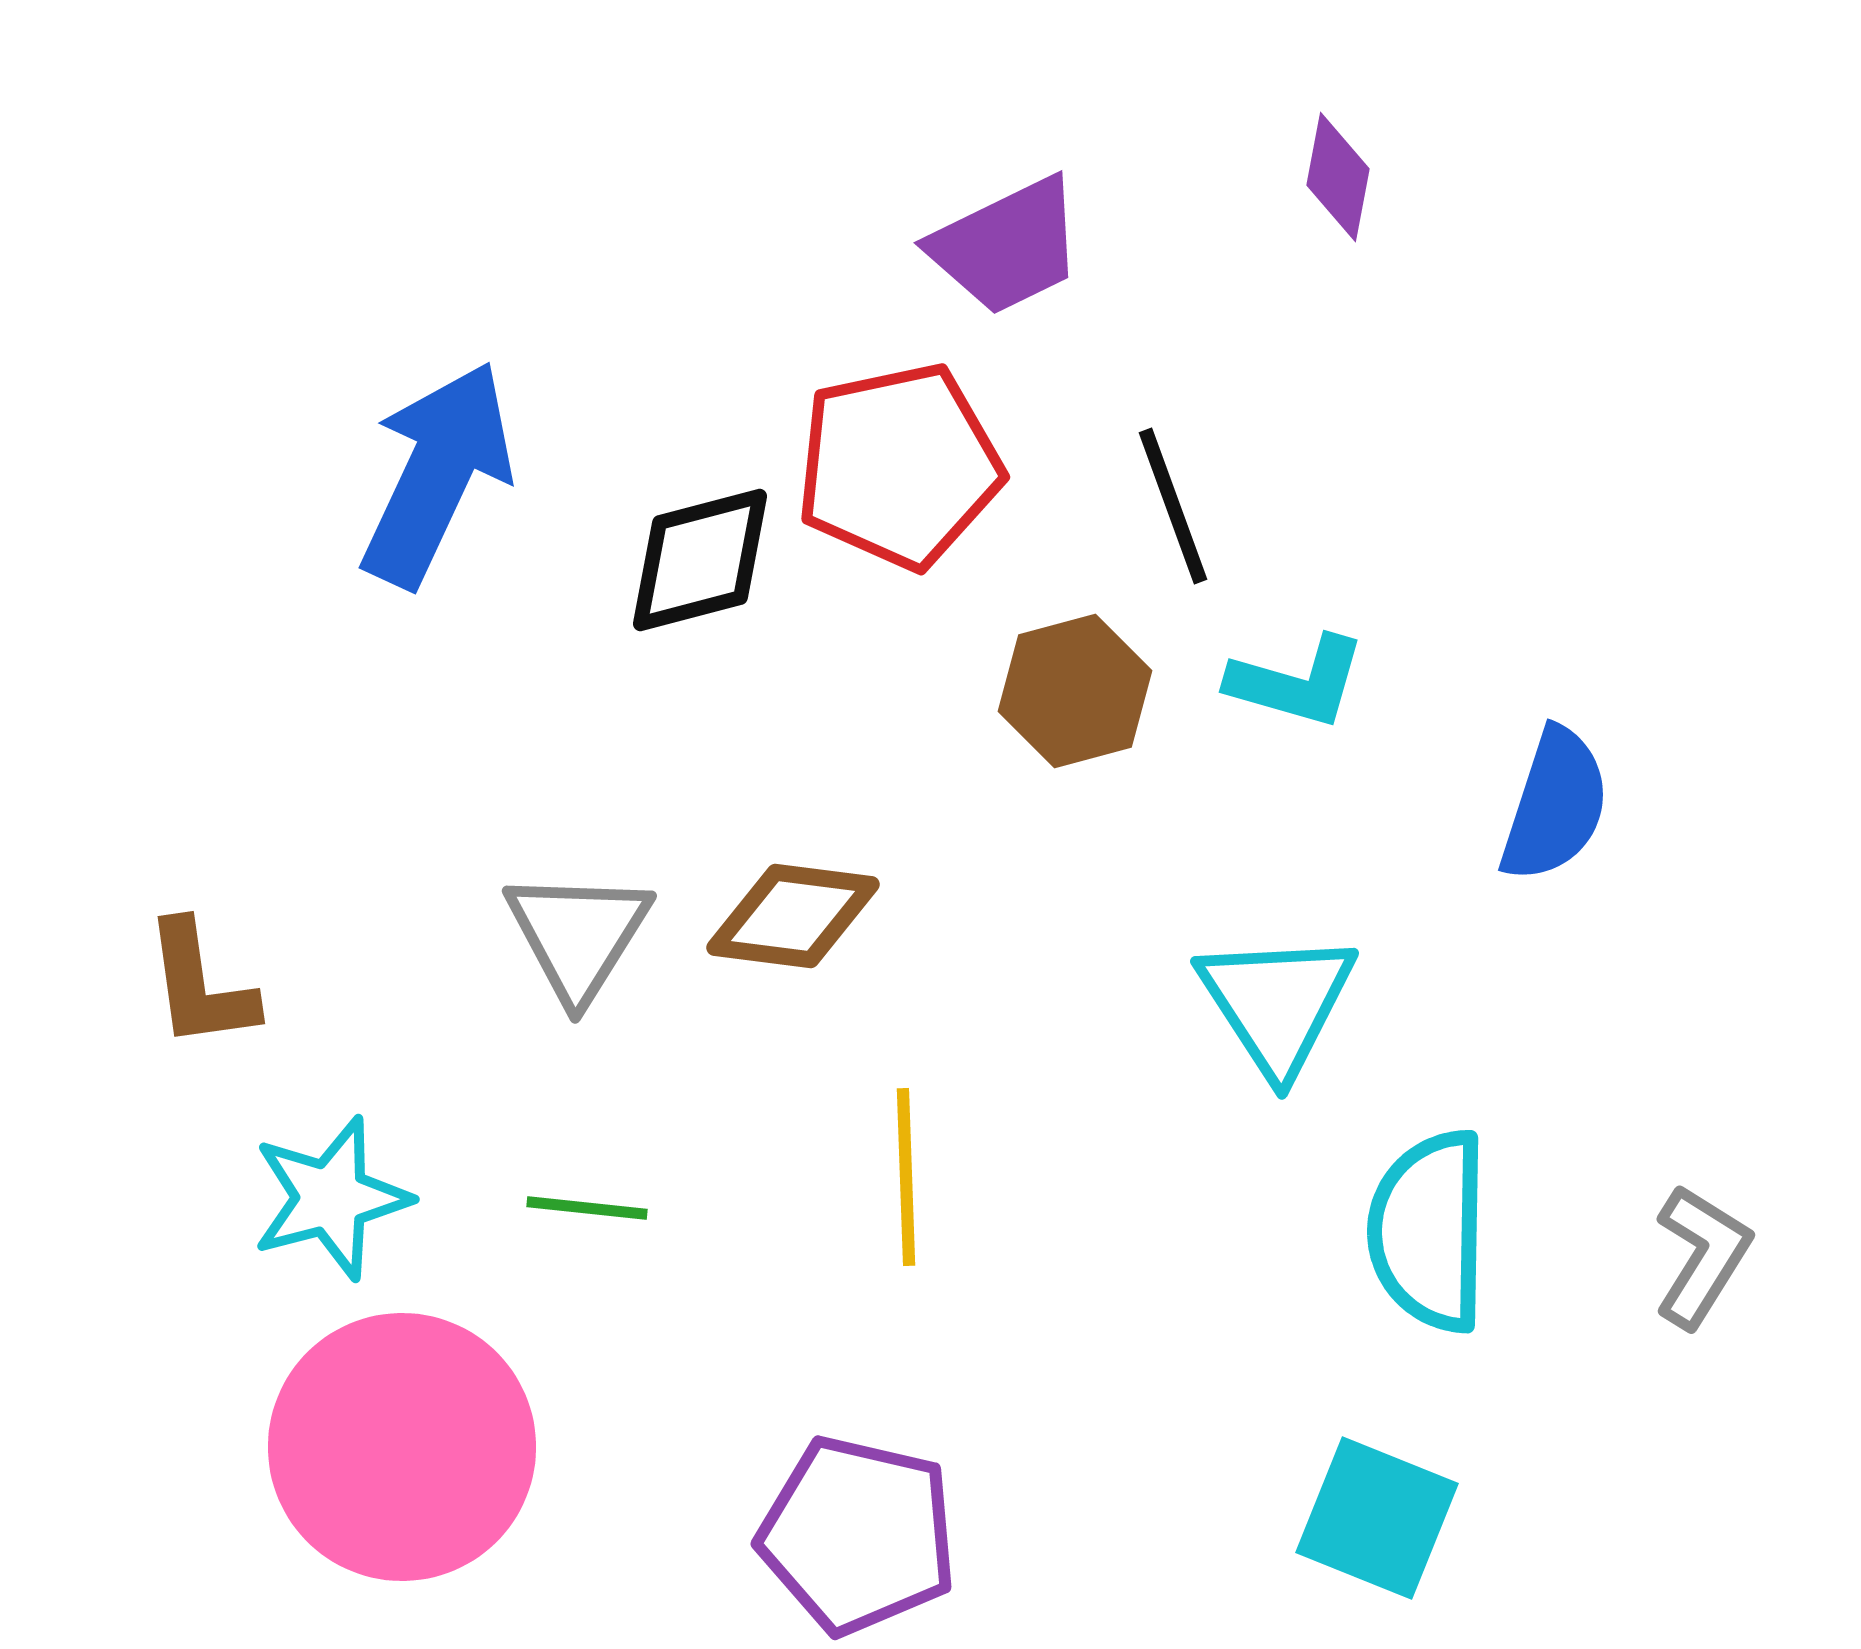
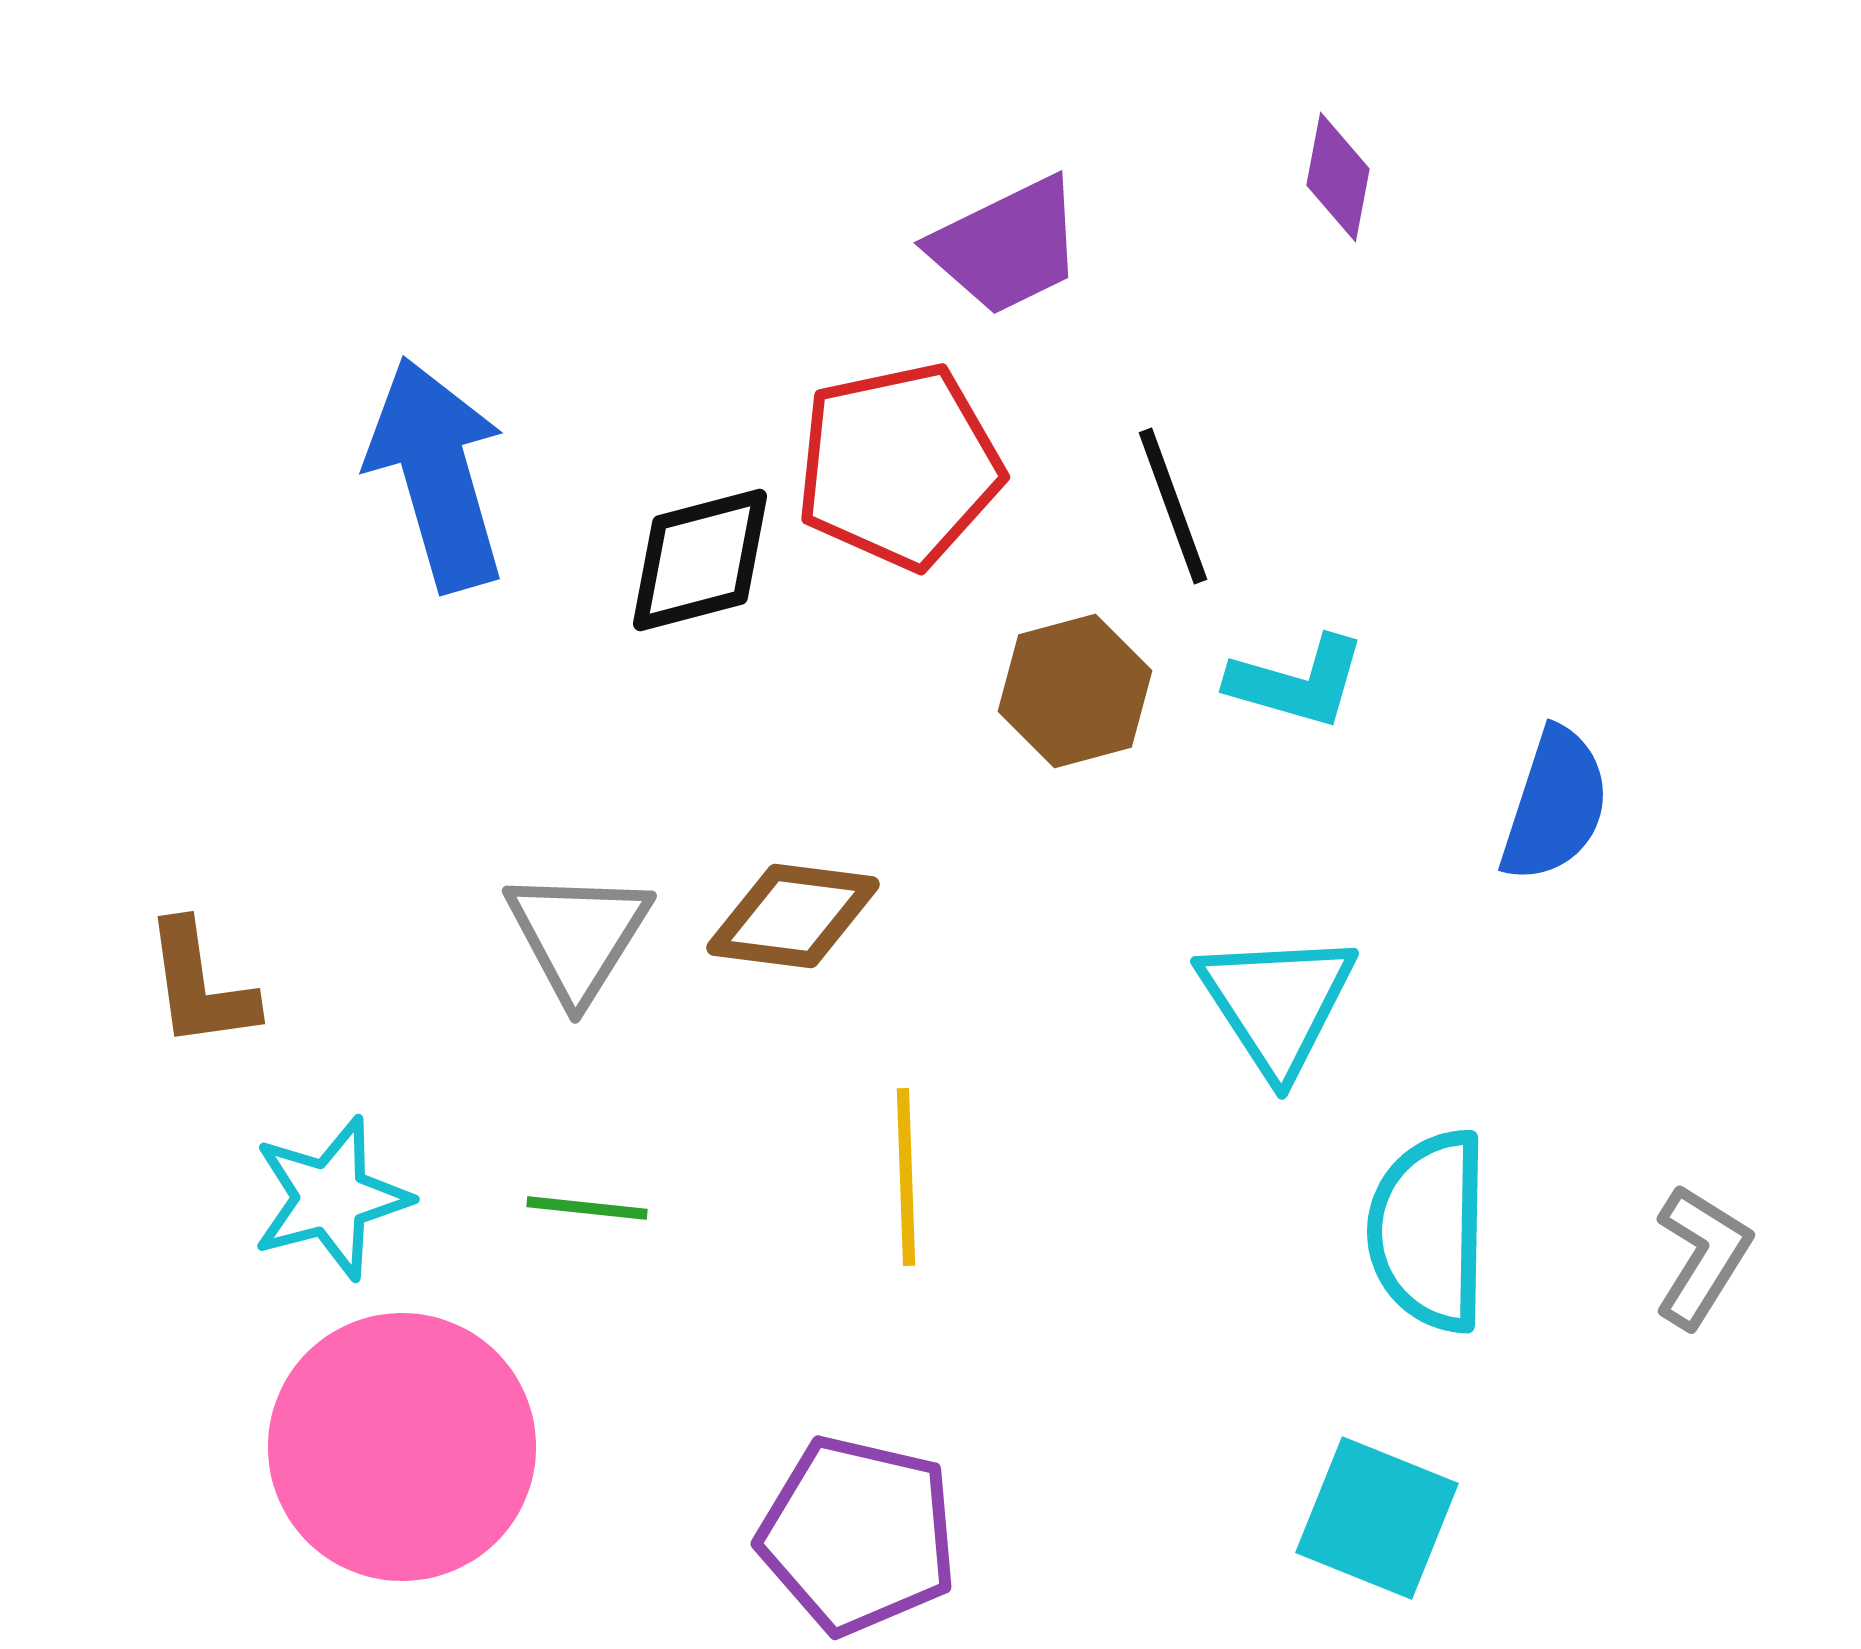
blue arrow: rotated 41 degrees counterclockwise
